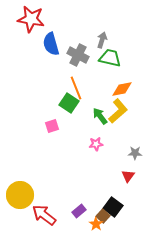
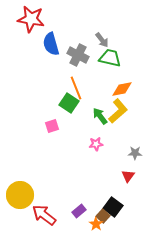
gray arrow: rotated 126 degrees clockwise
